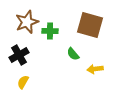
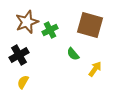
green cross: moved 1 px up; rotated 28 degrees counterclockwise
yellow arrow: rotated 133 degrees clockwise
